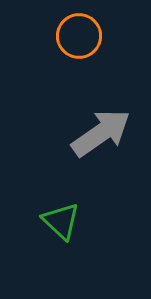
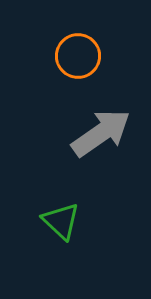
orange circle: moved 1 px left, 20 px down
